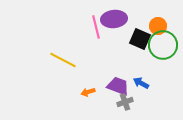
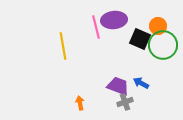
purple ellipse: moved 1 px down
yellow line: moved 14 px up; rotated 52 degrees clockwise
orange arrow: moved 8 px left, 11 px down; rotated 96 degrees clockwise
